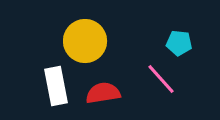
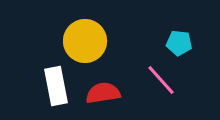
pink line: moved 1 px down
